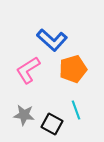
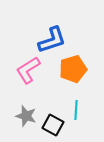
blue L-shape: rotated 60 degrees counterclockwise
cyan line: rotated 24 degrees clockwise
gray star: moved 2 px right, 1 px down; rotated 10 degrees clockwise
black square: moved 1 px right, 1 px down
